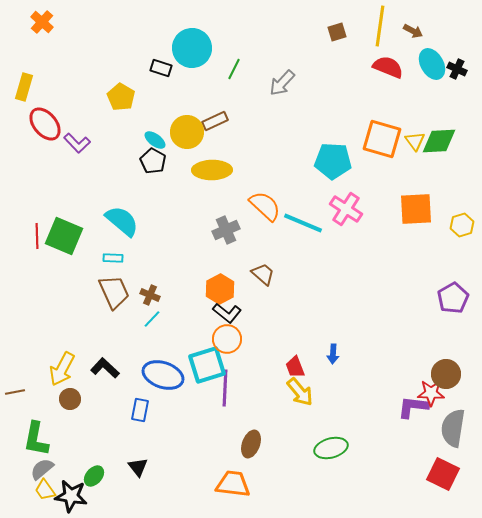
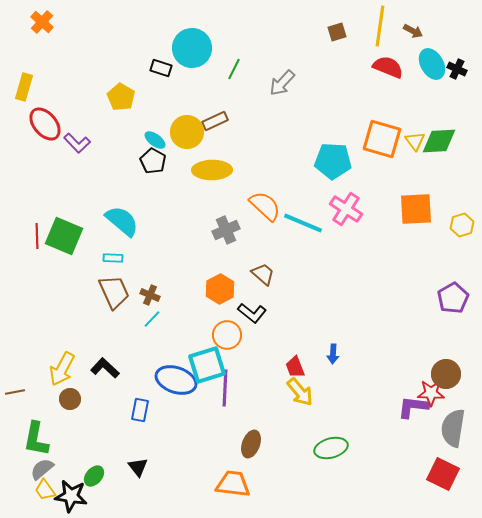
black L-shape at (227, 313): moved 25 px right
orange circle at (227, 339): moved 4 px up
blue ellipse at (163, 375): moved 13 px right, 5 px down
